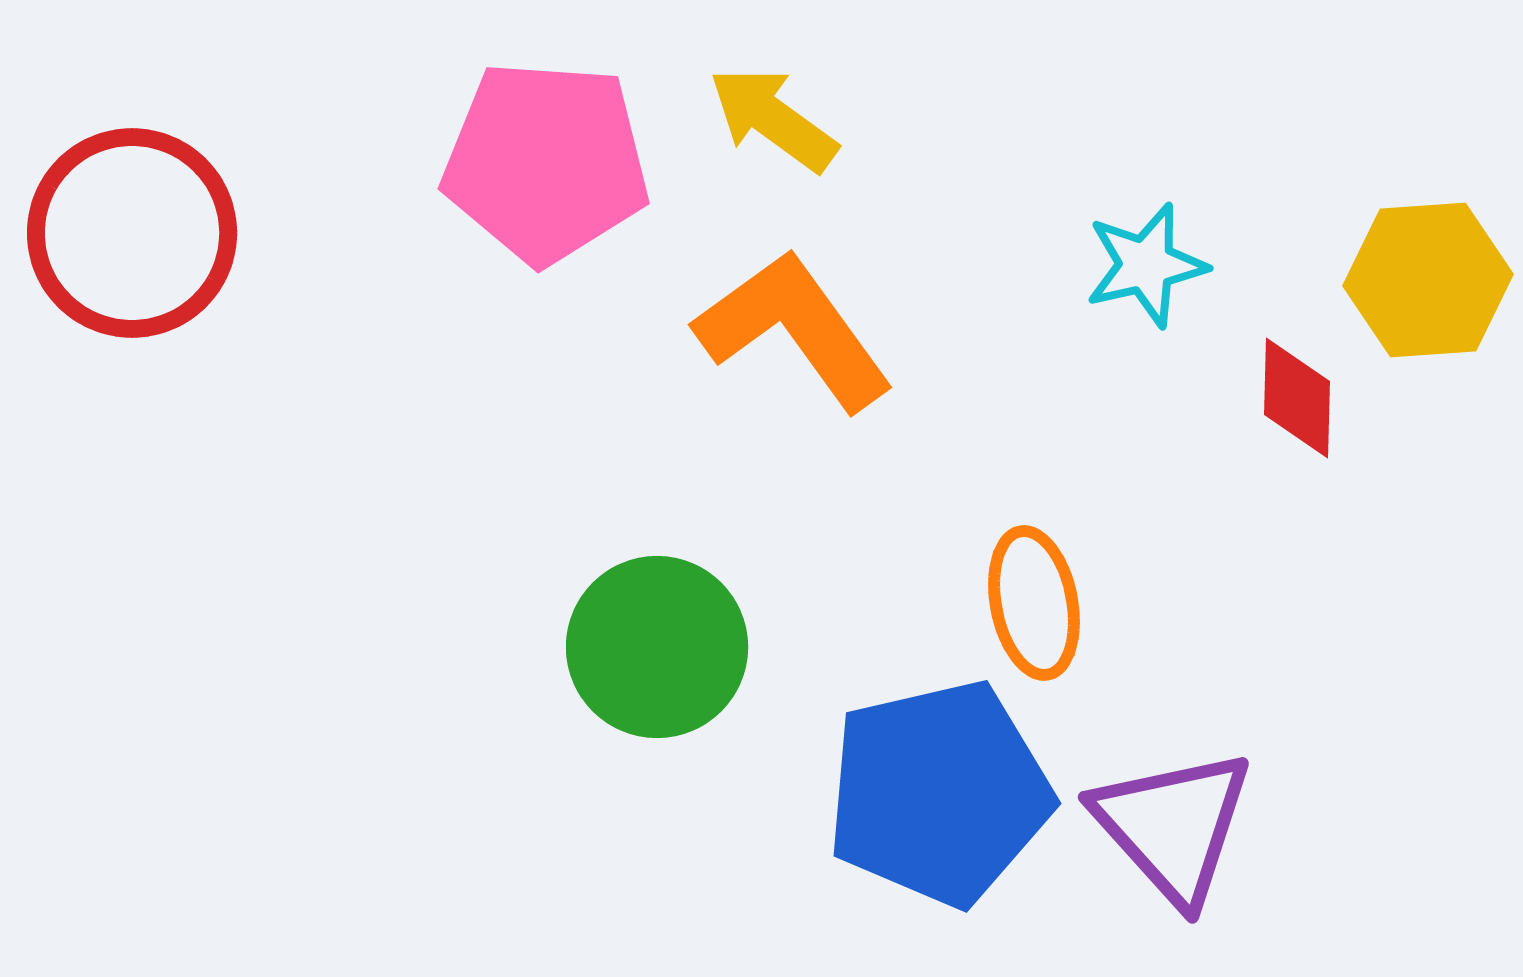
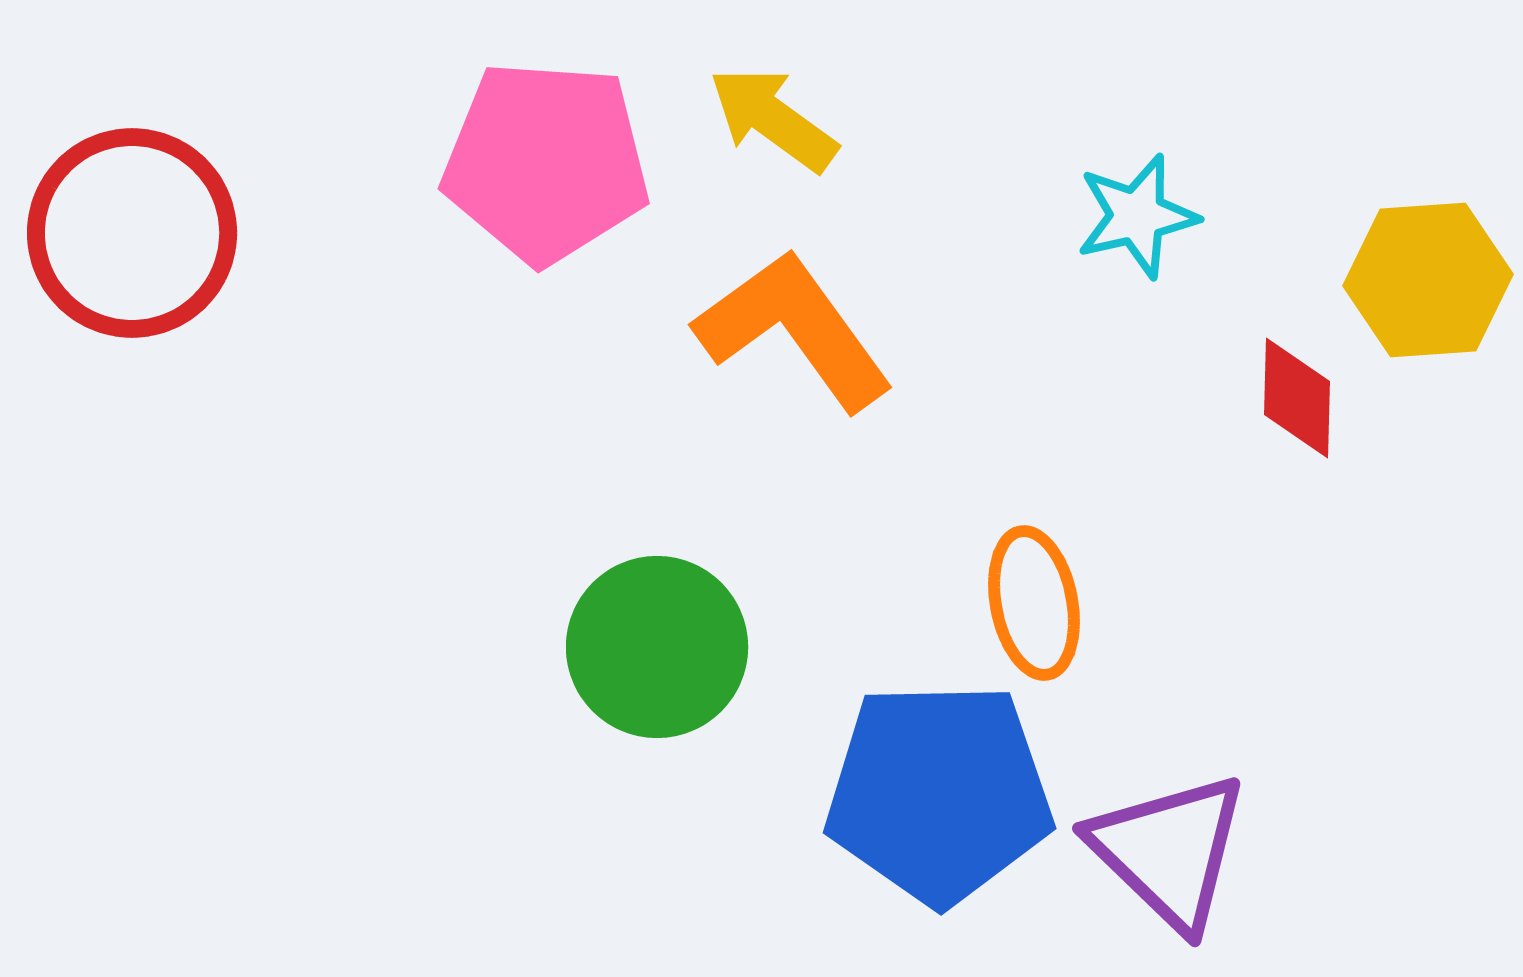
cyan star: moved 9 px left, 49 px up
blue pentagon: rotated 12 degrees clockwise
purple triangle: moved 4 px left, 25 px down; rotated 4 degrees counterclockwise
